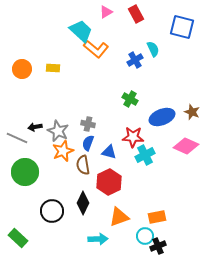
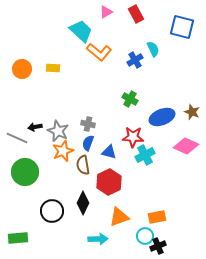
orange L-shape: moved 3 px right, 3 px down
green rectangle: rotated 48 degrees counterclockwise
